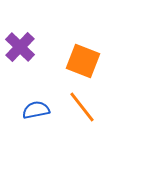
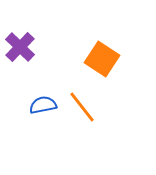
orange square: moved 19 px right, 2 px up; rotated 12 degrees clockwise
blue semicircle: moved 7 px right, 5 px up
